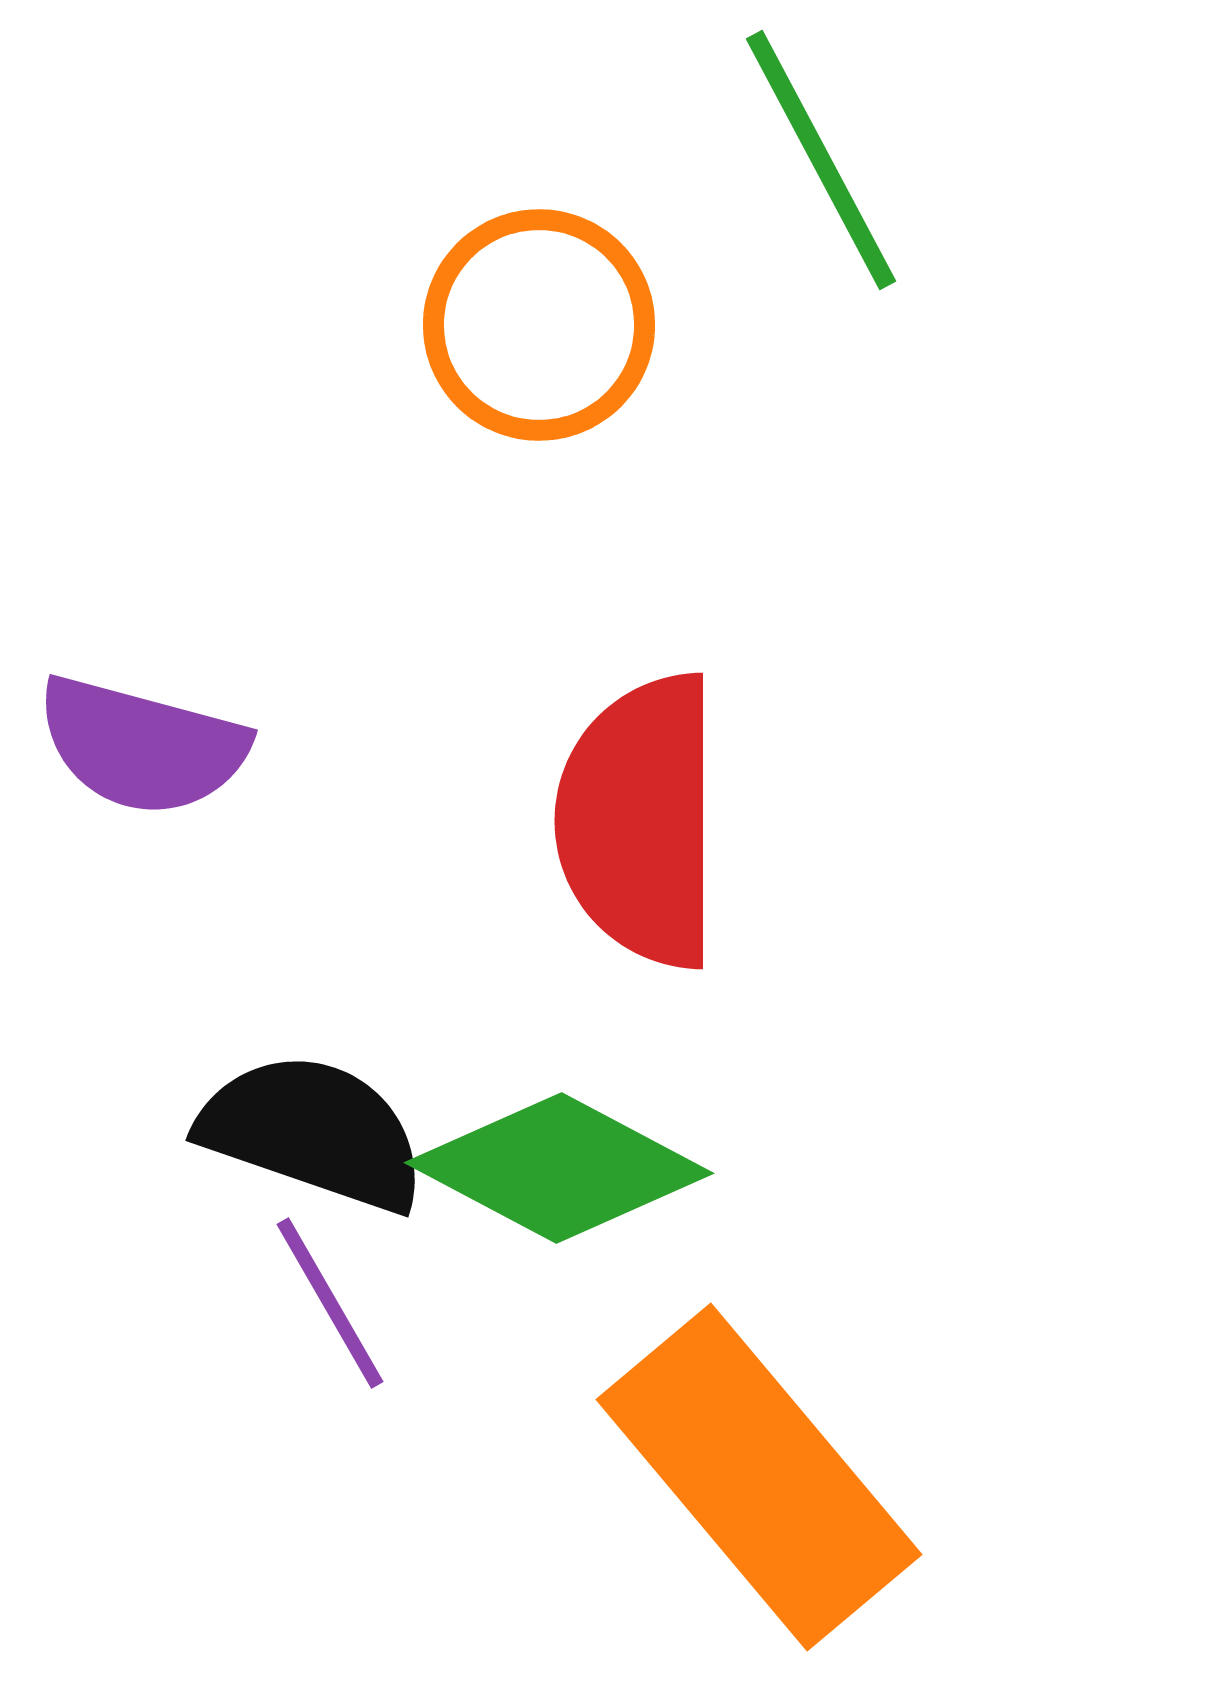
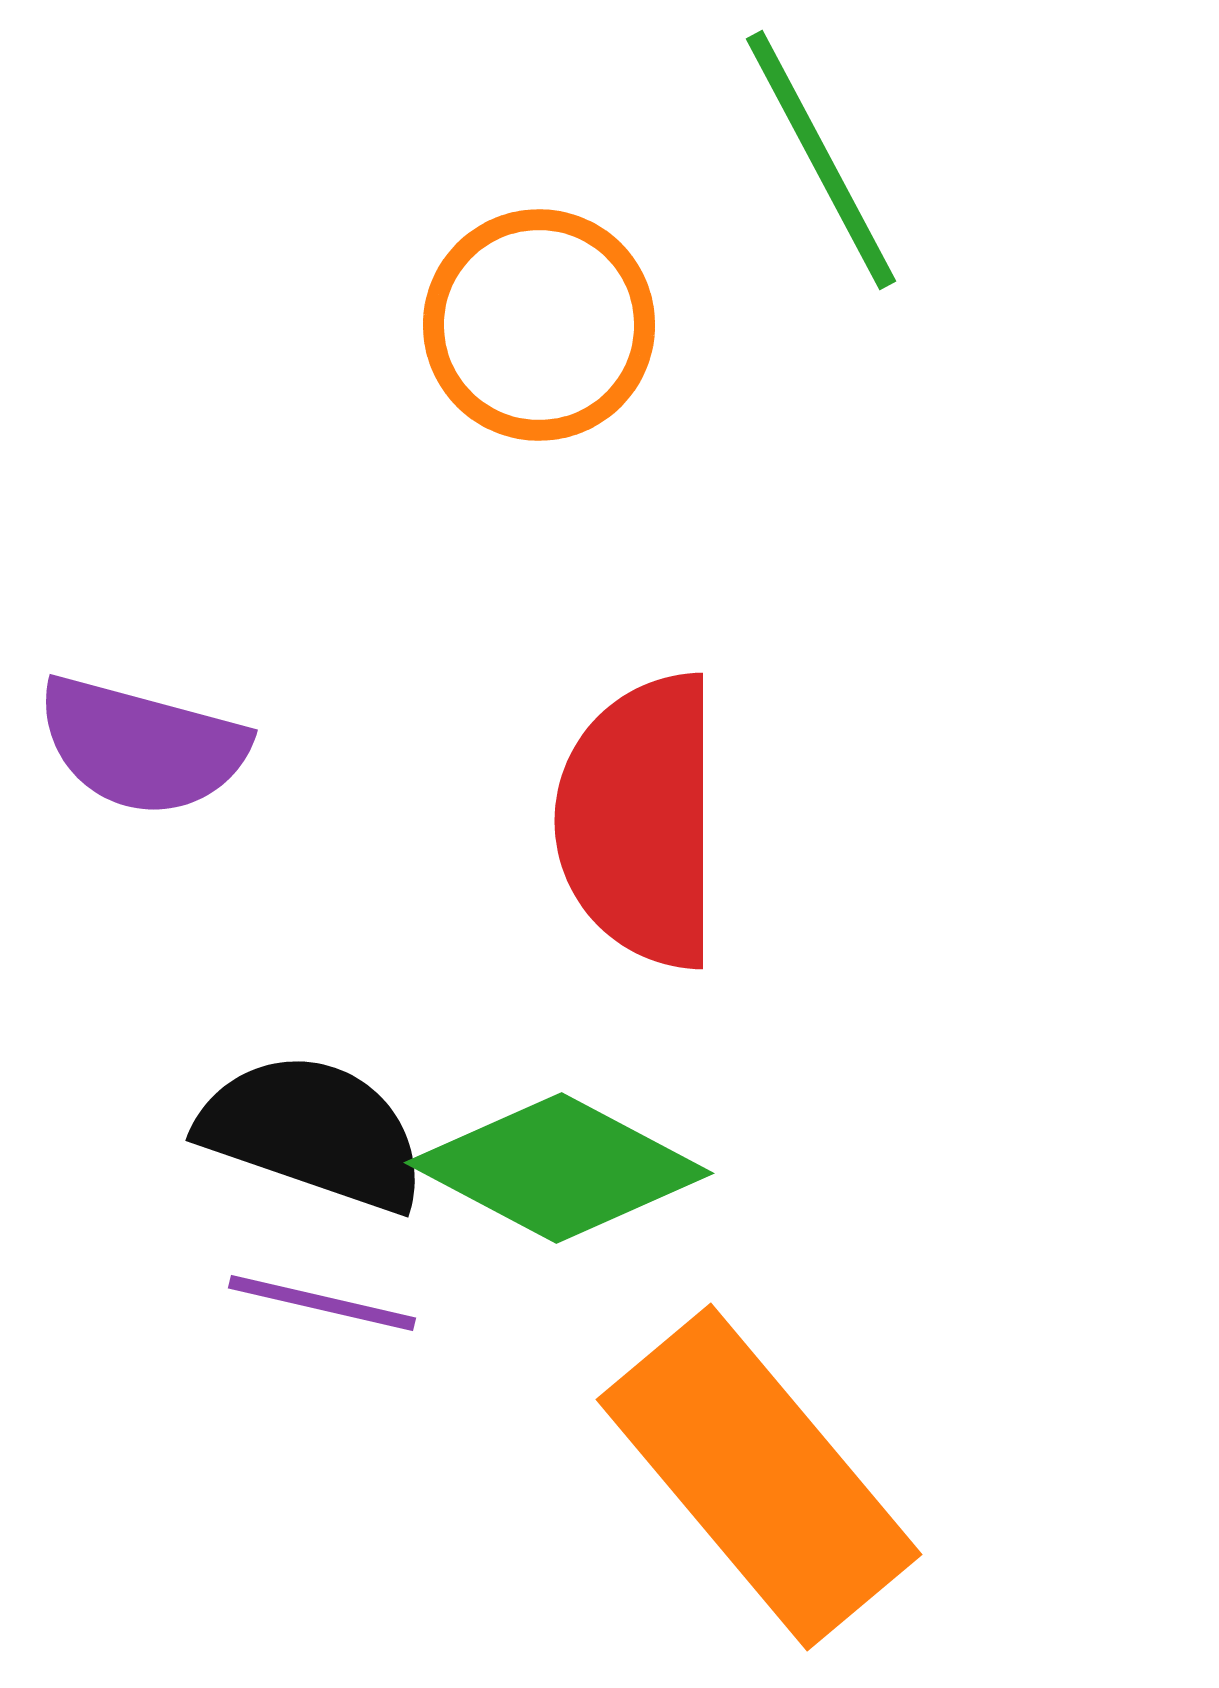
purple line: moved 8 px left; rotated 47 degrees counterclockwise
